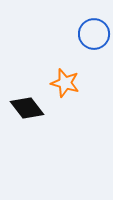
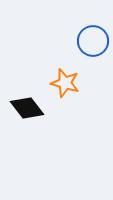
blue circle: moved 1 px left, 7 px down
